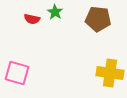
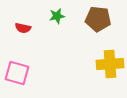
green star: moved 2 px right, 4 px down; rotated 28 degrees clockwise
red semicircle: moved 9 px left, 9 px down
yellow cross: moved 9 px up; rotated 12 degrees counterclockwise
